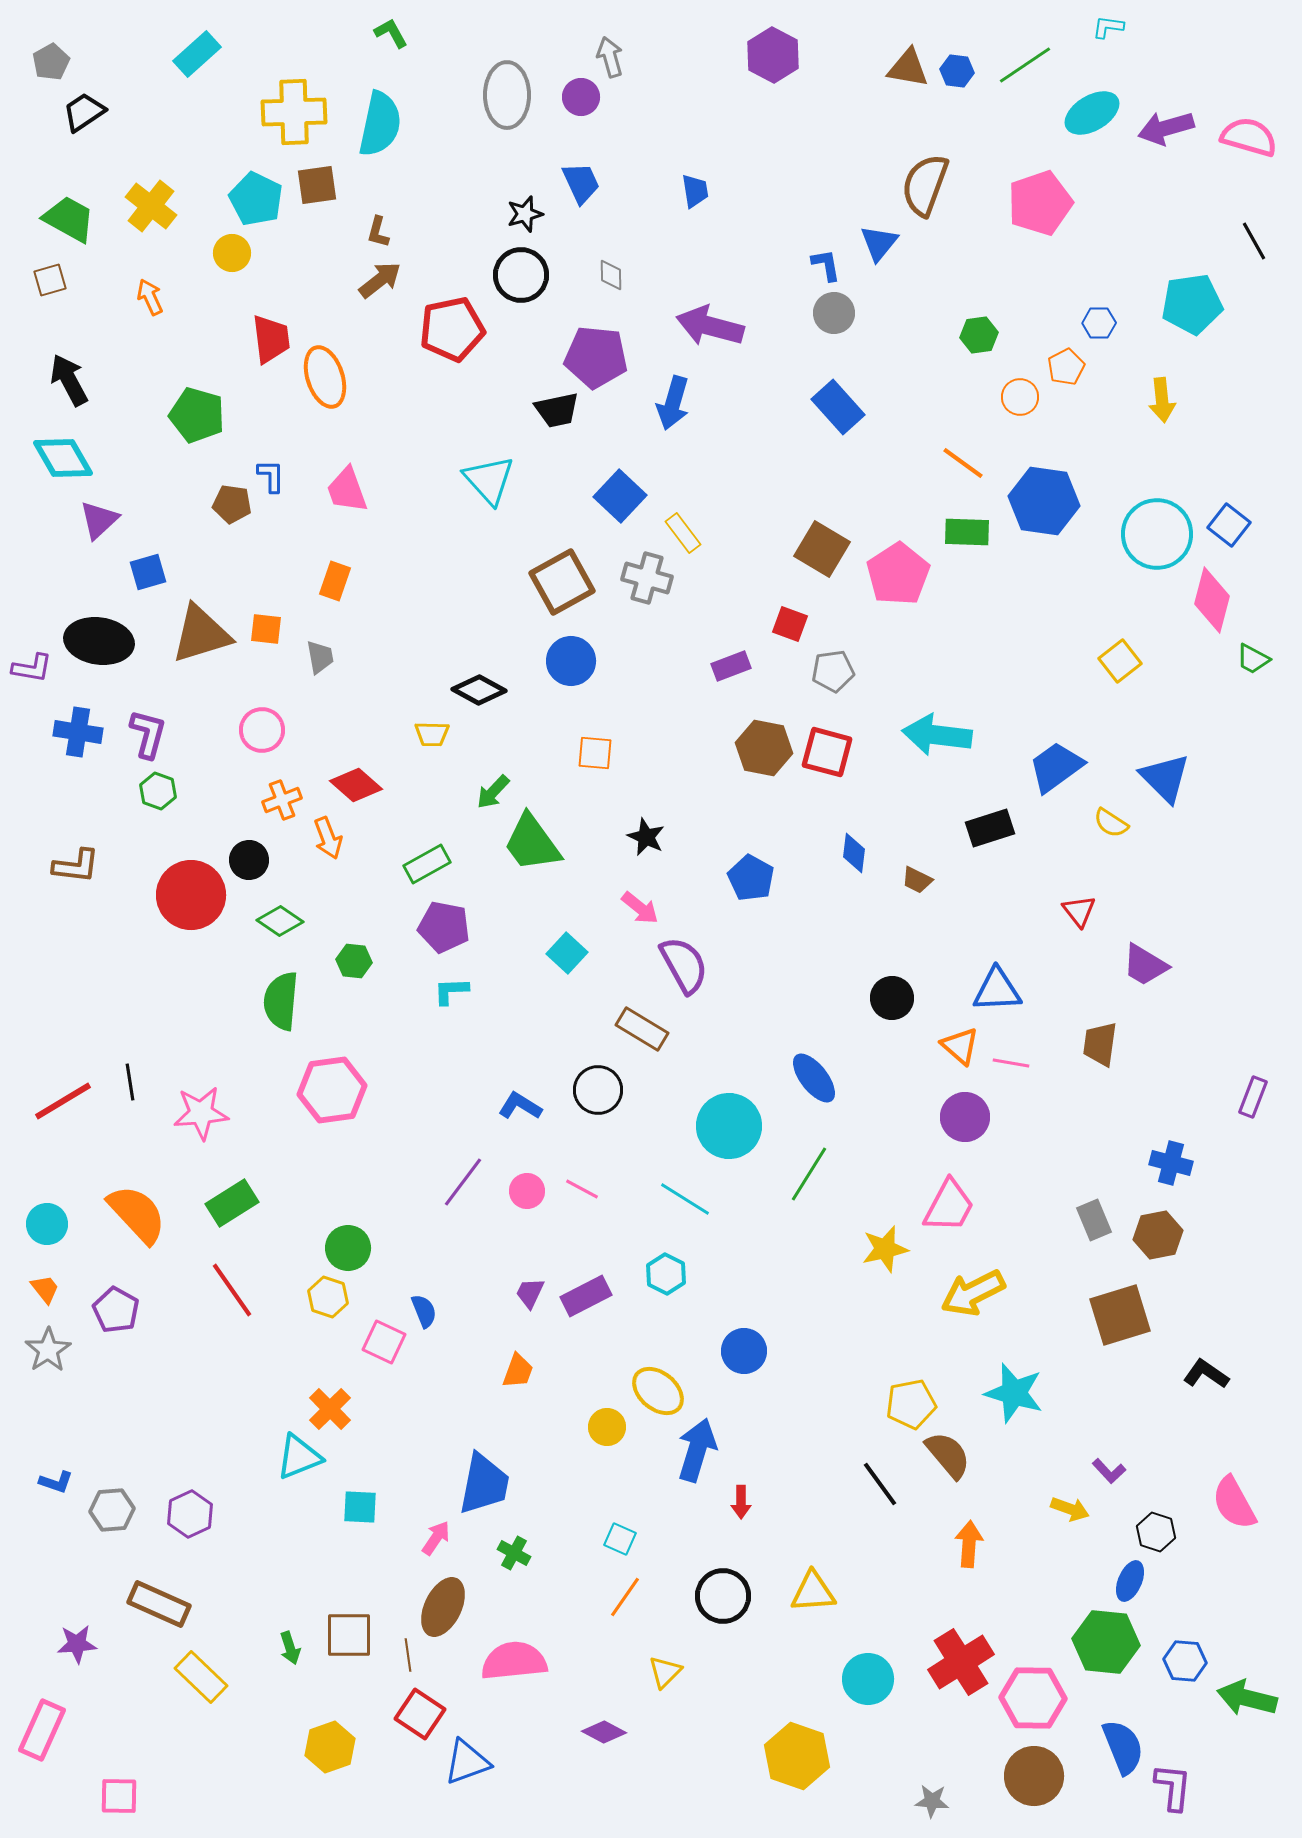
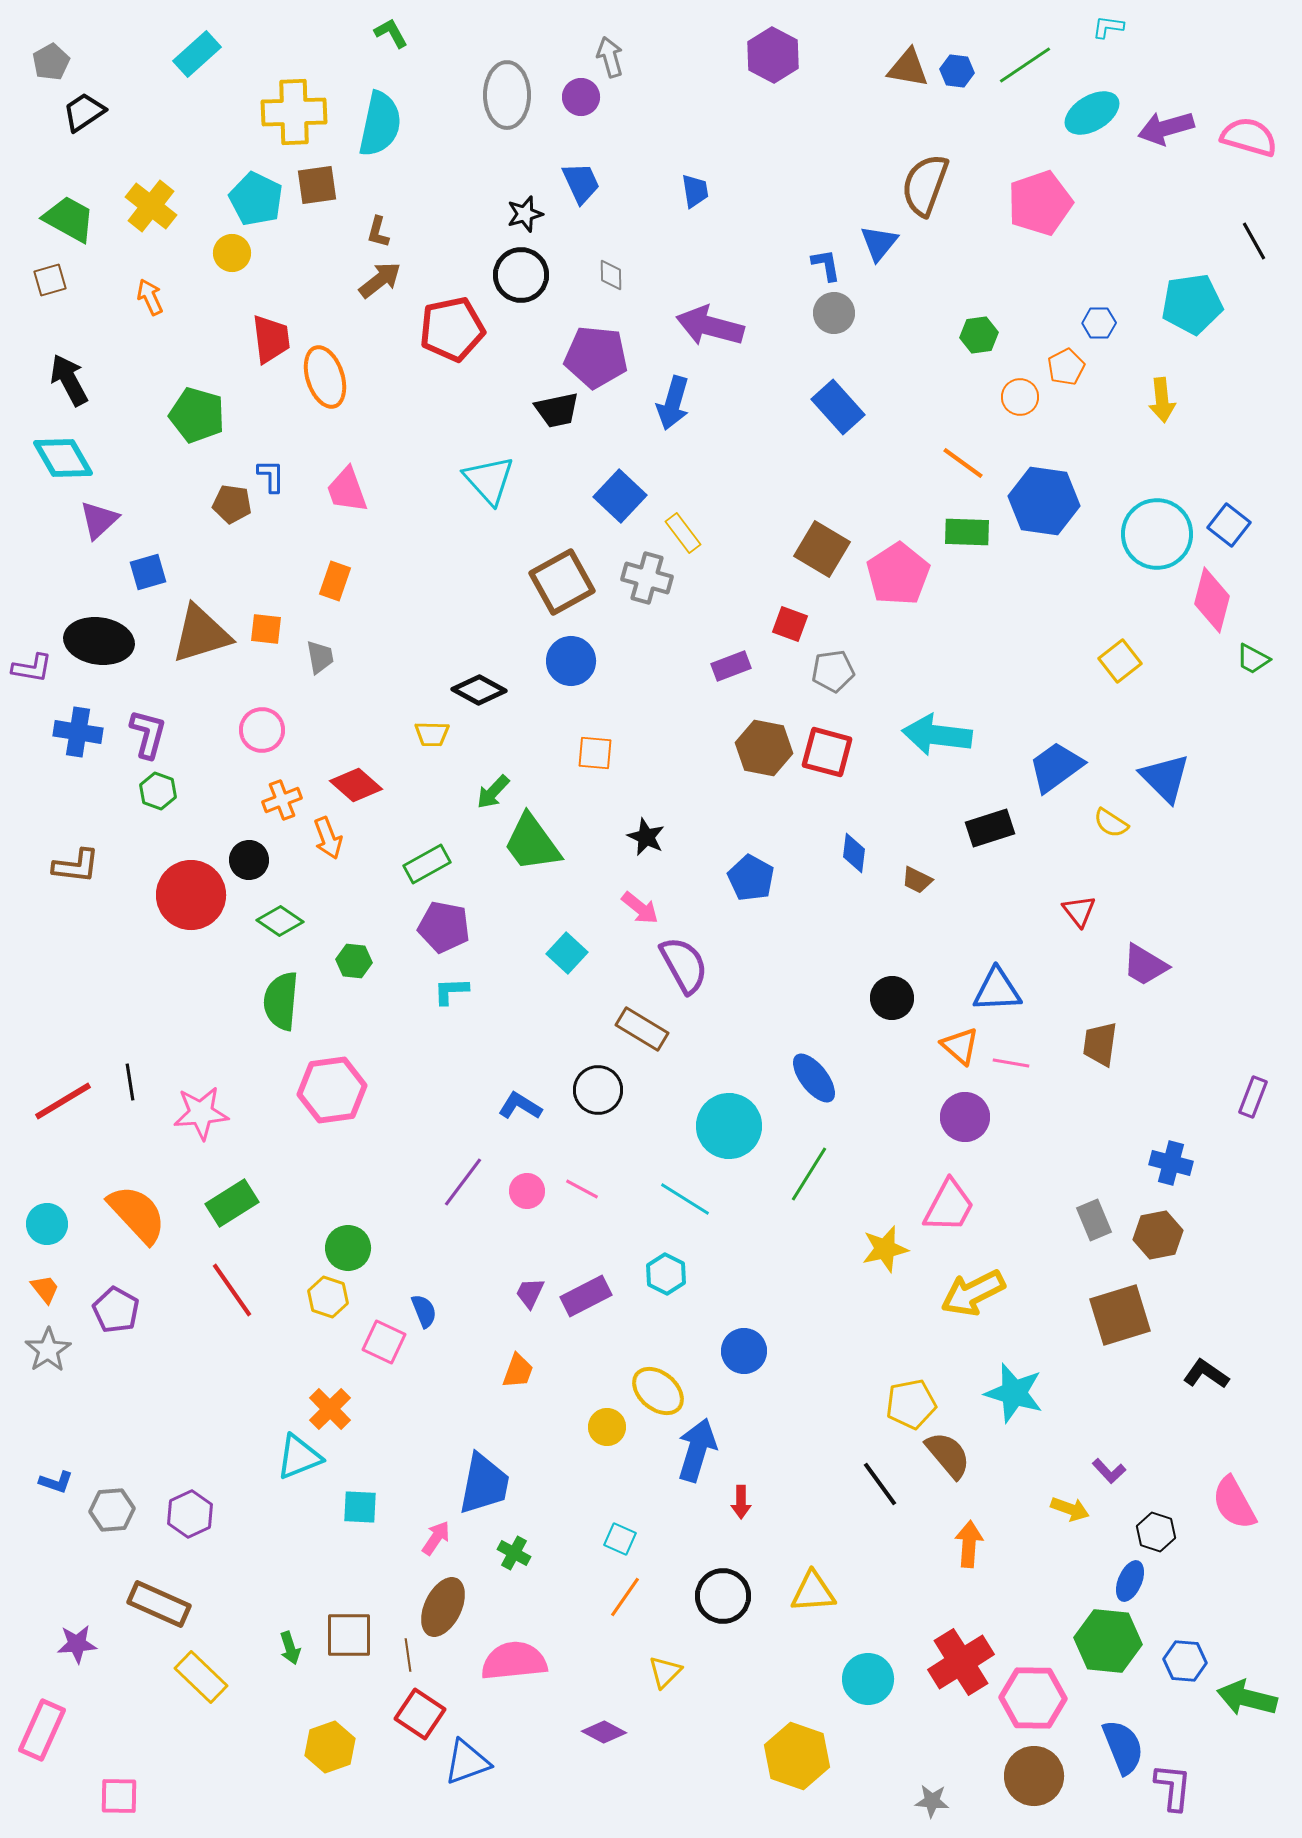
green hexagon at (1106, 1642): moved 2 px right, 1 px up
